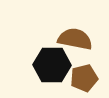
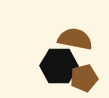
black hexagon: moved 7 px right, 1 px down
